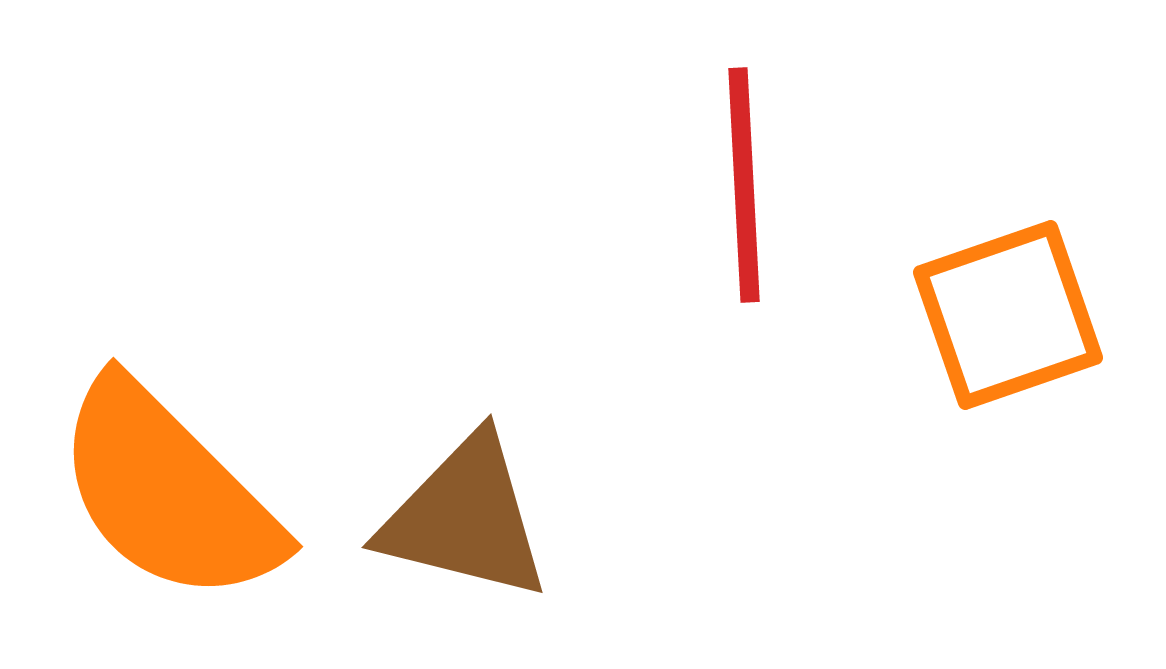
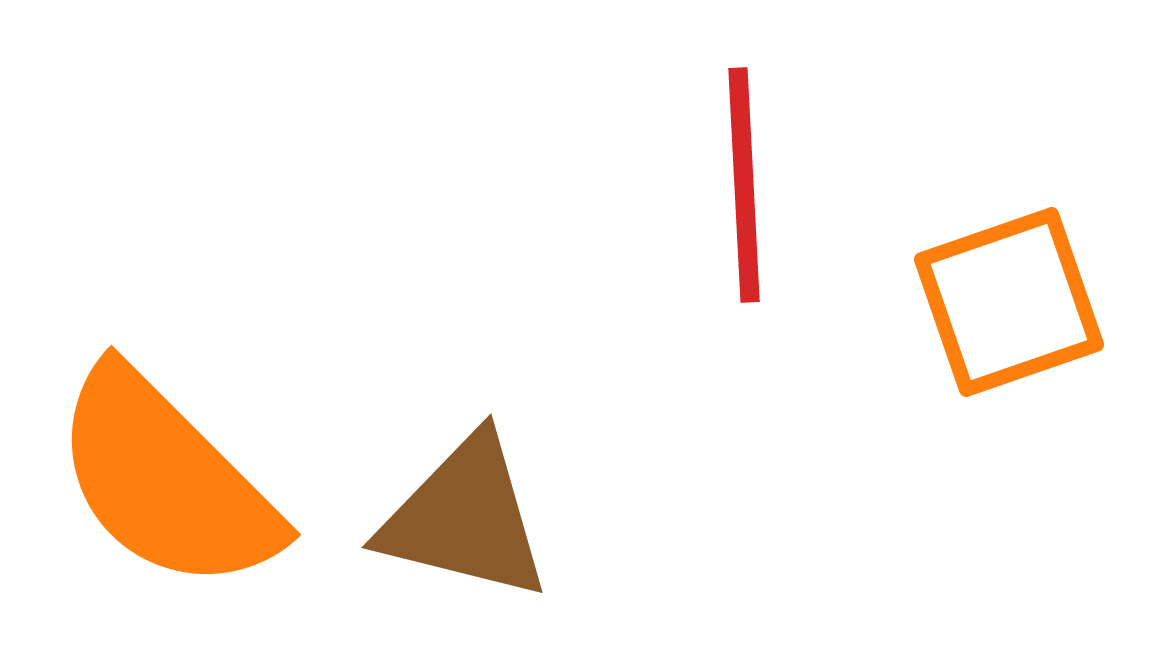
orange square: moved 1 px right, 13 px up
orange semicircle: moved 2 px left, 12 px up
